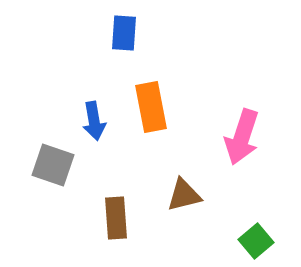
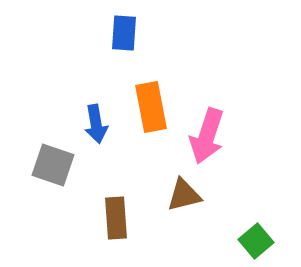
blue arrow: moved 2 px right, 3 px down
pink arrow: moved 35 px left, 1 px up
